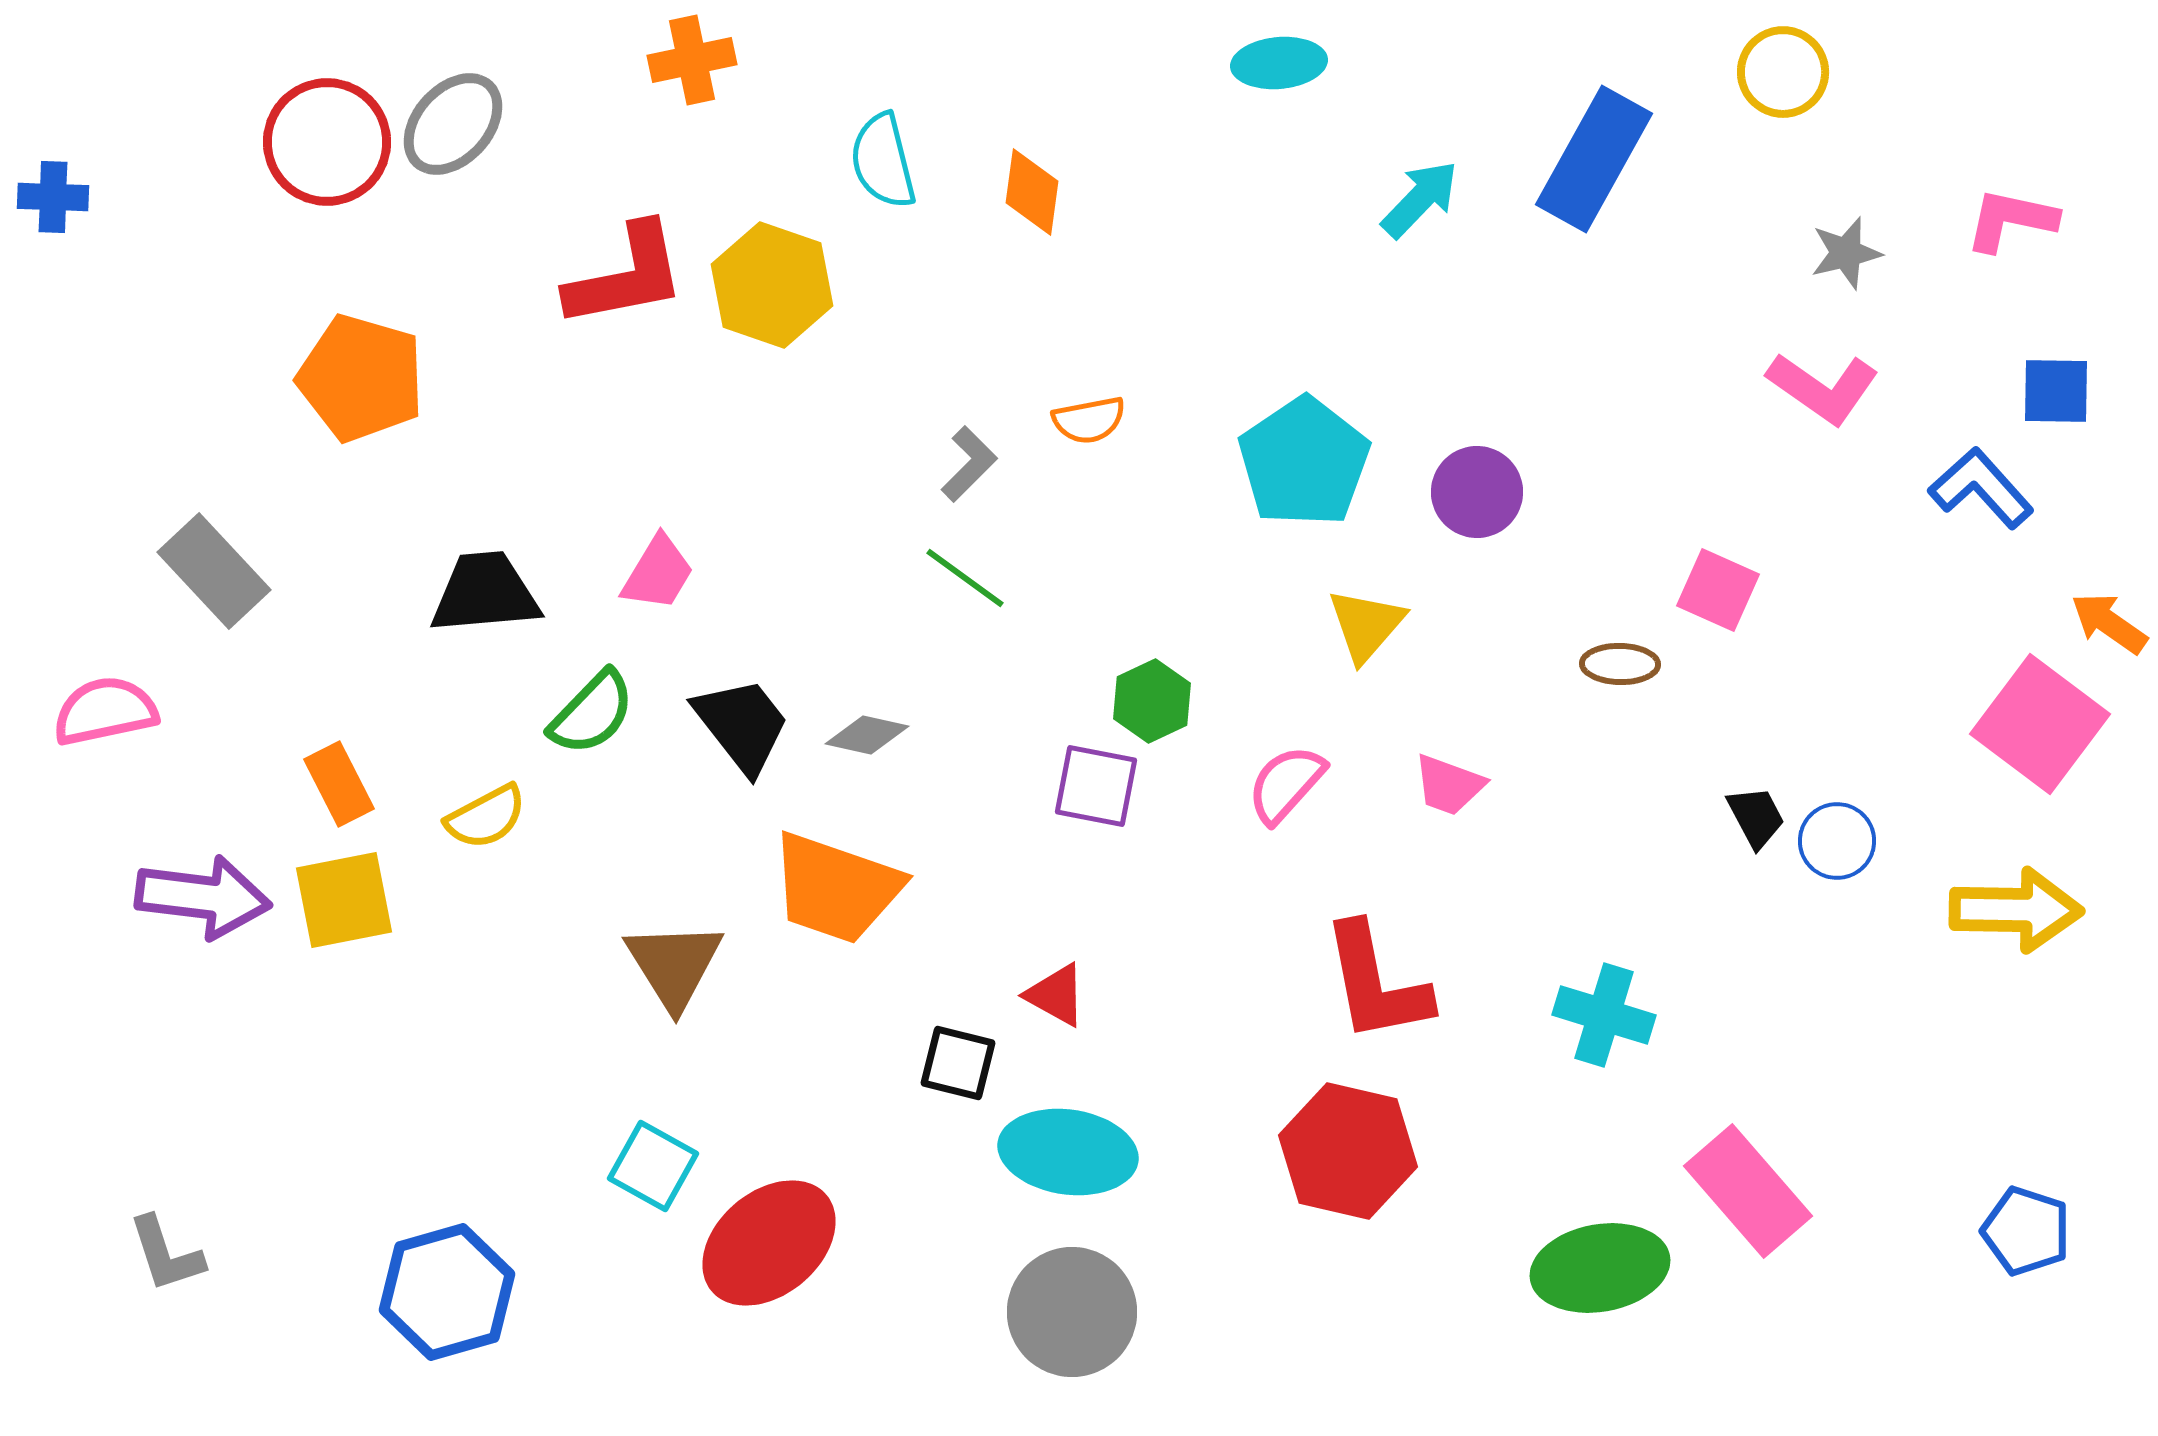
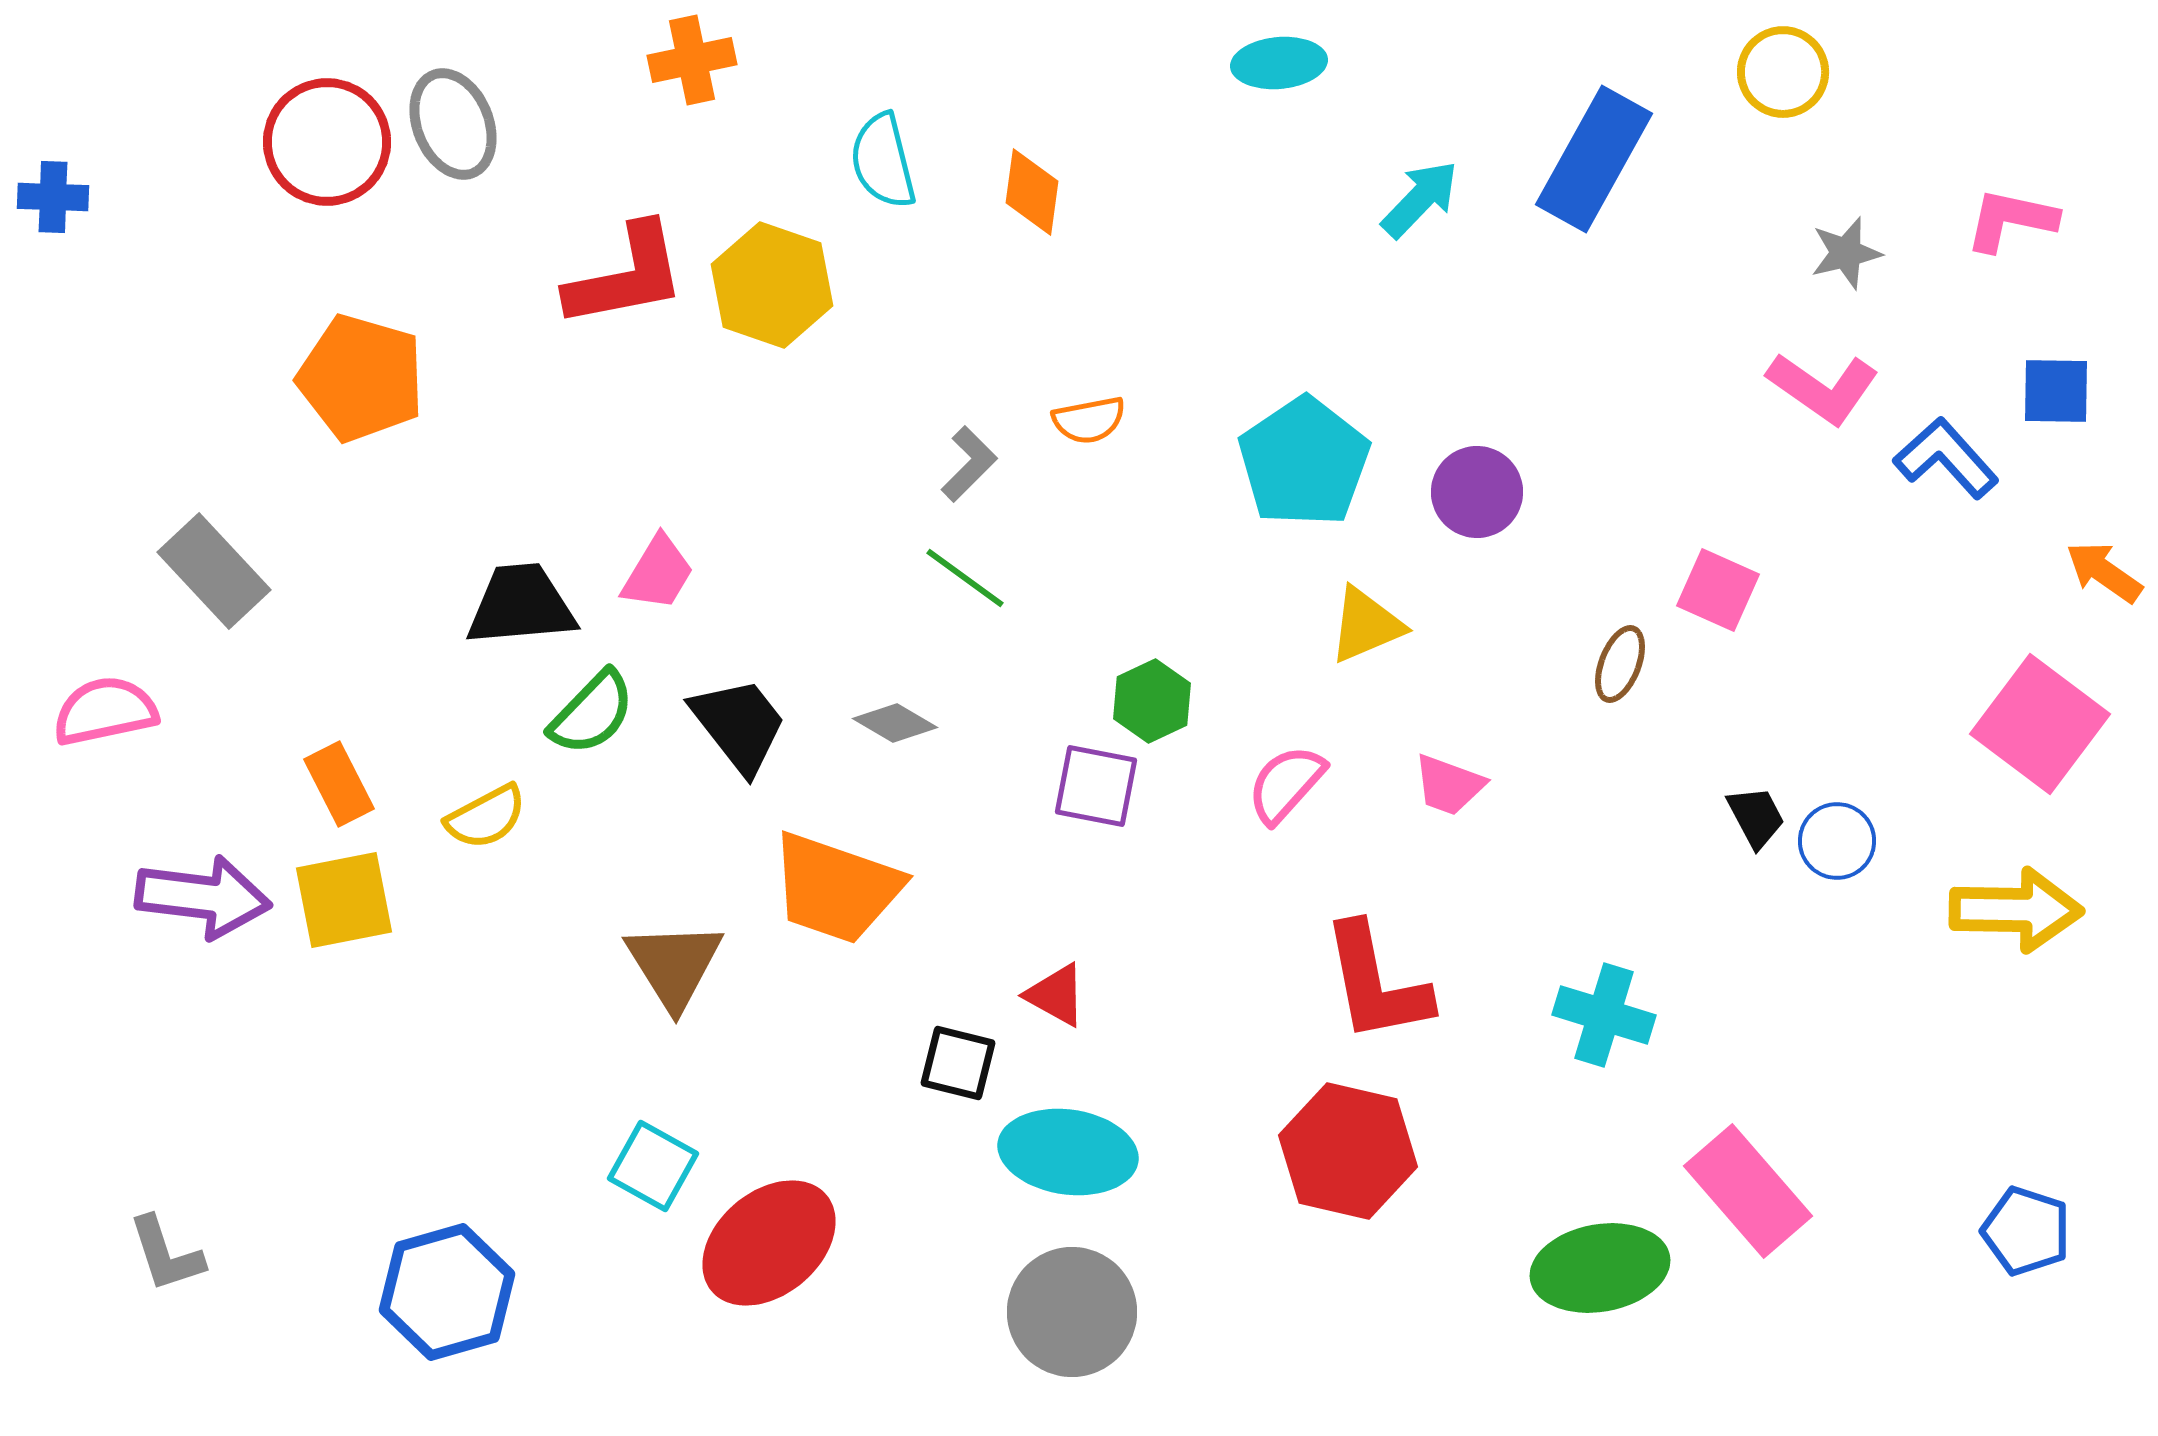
gray ellipse at (453, 124): rotated 64 degrees counterclockwise
blue L-shape at (1981, 488): moved 35 px left, 30 px up
black trapezoid at (485, 593): moved 36 px right, 12 px down
orange arrow at (2109, 623): moved 5 px left, 51 px up
yellow triangle at (1366, 625): rotated 26 degrees clockwise
brown ellipse at (1620, 664): rotated 70 degrees counterclockwise
black trapezoid at (742, 725): moved 3 px left
gray diamond at (867, 735): moved 28 px right, 12 px up; rotated 18 degrees clockwise
